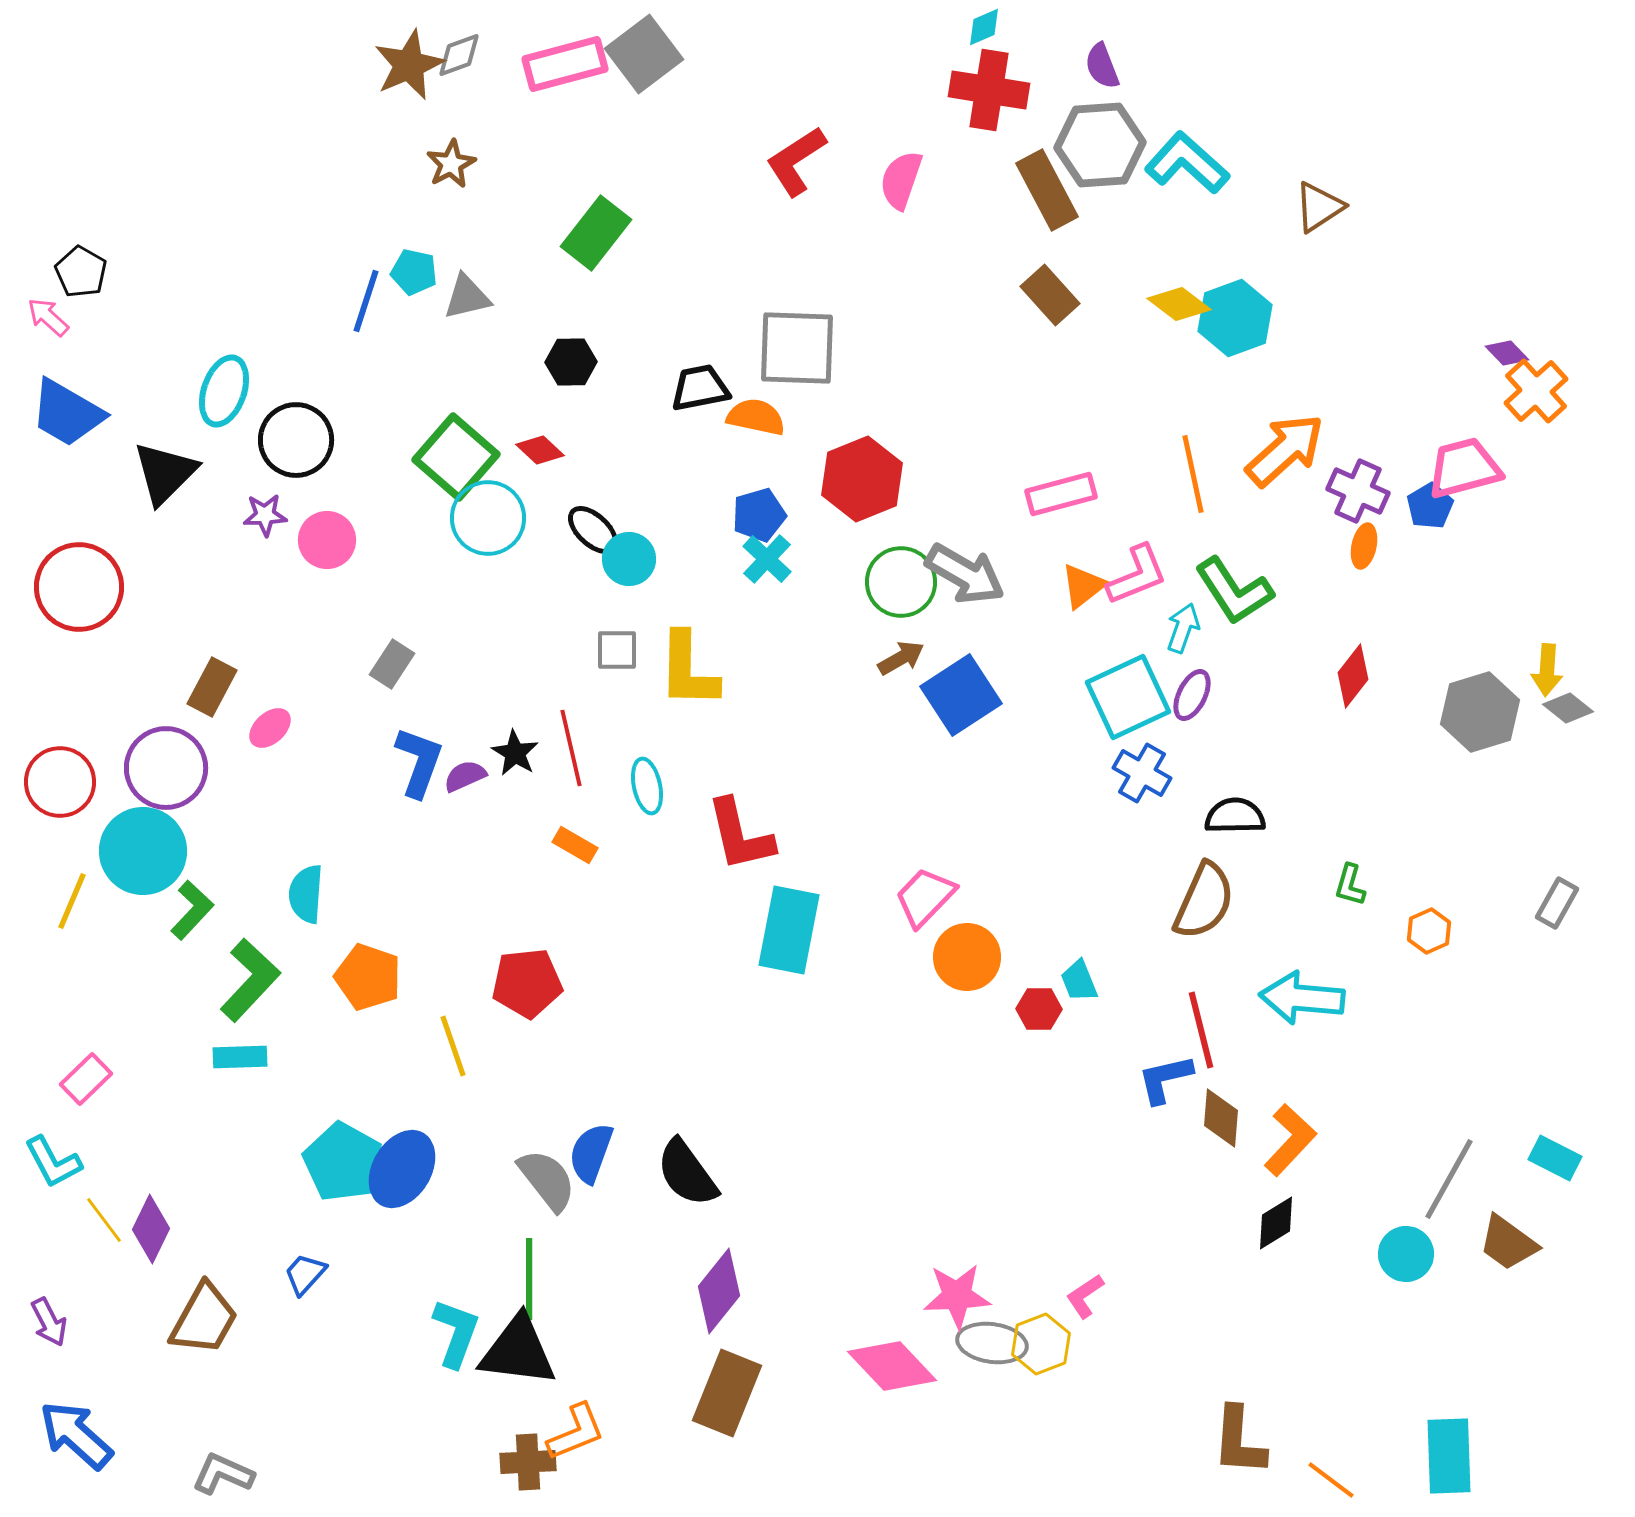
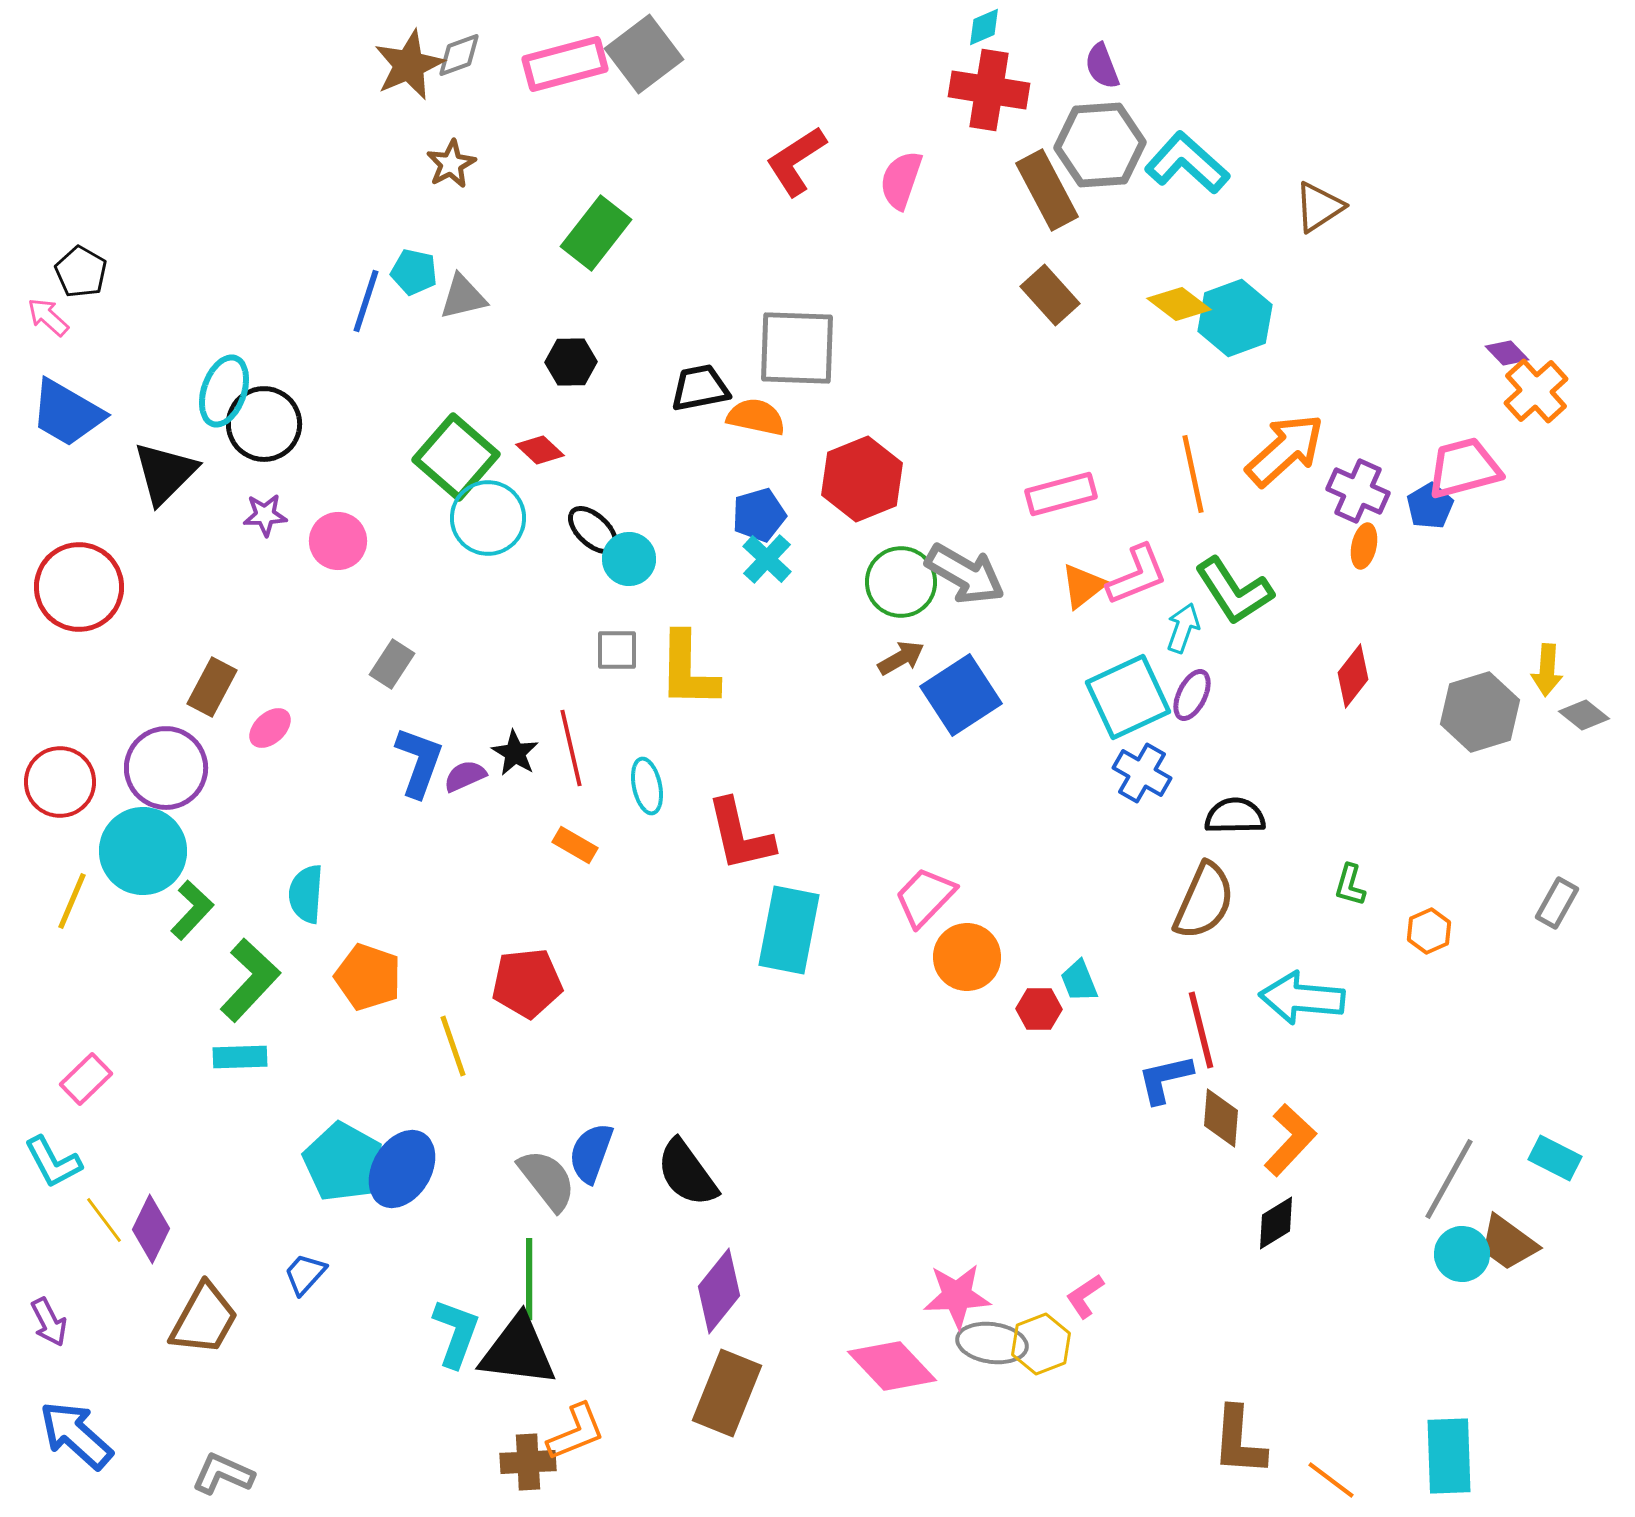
gray triangle at (467, 297): moved 4 px left
black circle at (296, 440): moved 32 px left, 16 px up
pink circle at (327, 540): moved 11 px right, 1 px down
gray diamond at (1568, 708): moved 16 px right, 7 px down
cyan circle at (1406, 1254): moved 56 px right
